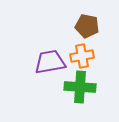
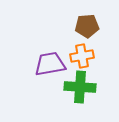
brown pentagon: rotated 15 degrees counterclockwise
purple trapezoid: moved 2 px down
